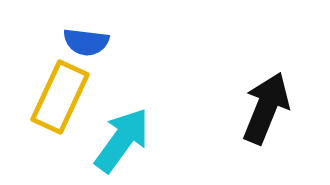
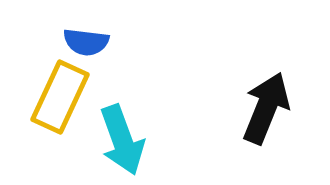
cyan arrow: rotated 124 degrees clockwise
